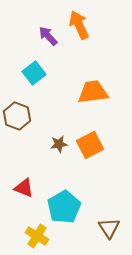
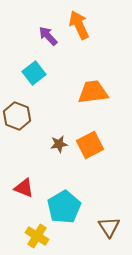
brown triangle: moved 1 px up
